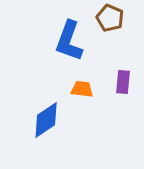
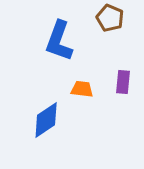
blue L-shape: moved 10 px left
